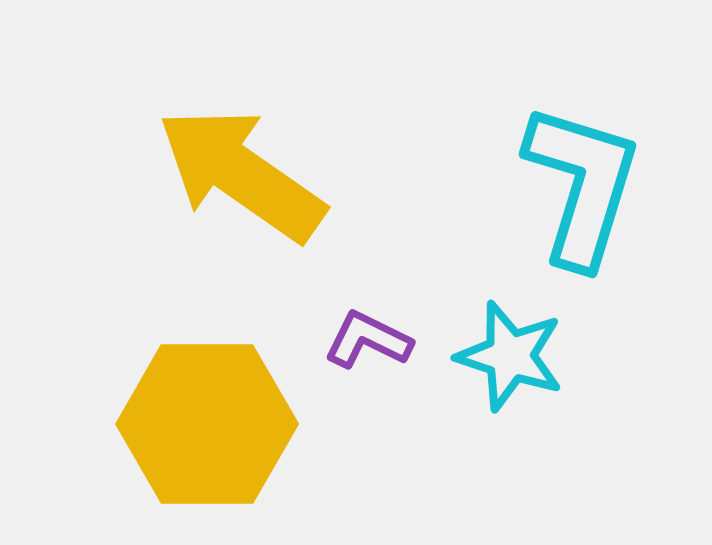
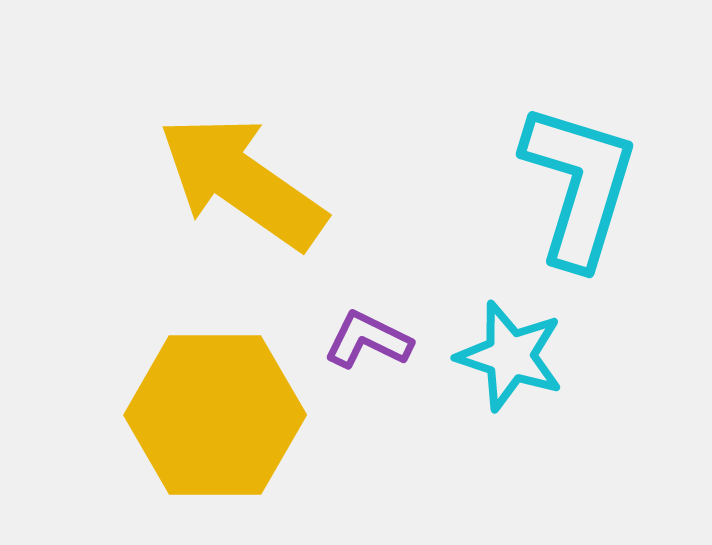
yellow arrow: moved 1 px right, 8 px down
cyan L-shape: moved 3 px left
yellow hexagon: moved 8 px right, 9 px up
